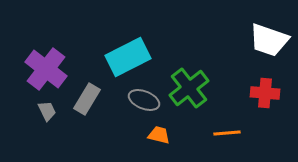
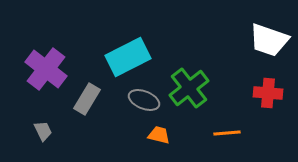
red cross: moved 3 px right
gray trapezoid: moved 4 px left, 20 px down
